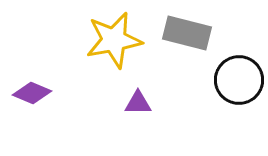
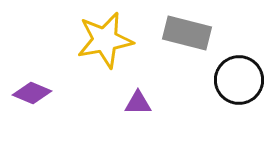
yellow star: moved 9 px left
